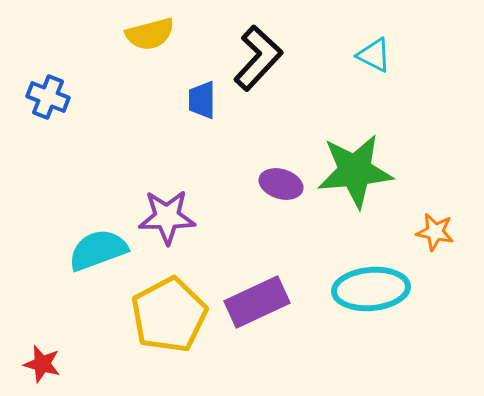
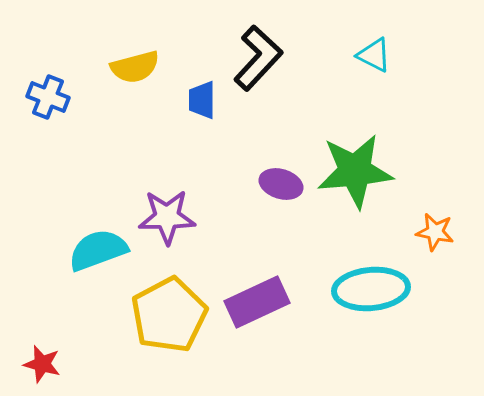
yellow semicircle: moved 15 px left, 33 px down
